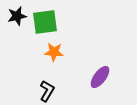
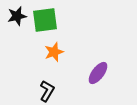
green square: moved 2 px up
orange star: rotated 24 degrees counterclockwise
purple ellipse: moved 2 px left, 4 px up
